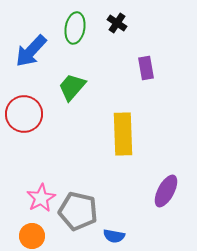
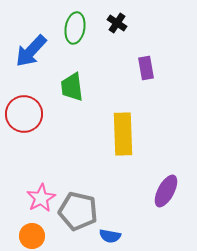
green trapezoid: rotated 48 degrees counterclockwise
blue semicircle: moved 4 px left
